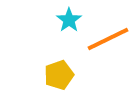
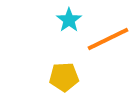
yellow pentagon: moved 5 px right, 2 px down; rotated 16 degrees clockwise
